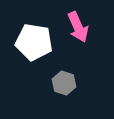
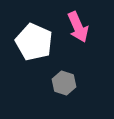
white pentagon: rotated 15 degrees clockwise
